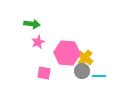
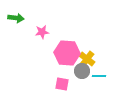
green arrow: moved 16 px left, 6 px up
pink star: moved 4 px right, 10 px up; rotated 16 degrees clockwise
yellow cross: moved 2 px right, 1 px down
pink square: moved 18 px right, 11 px down
